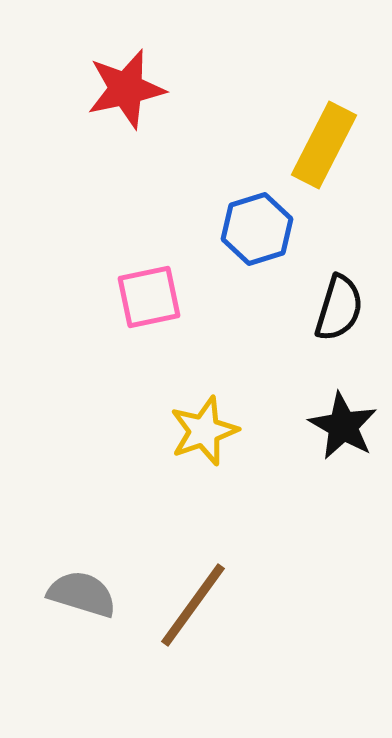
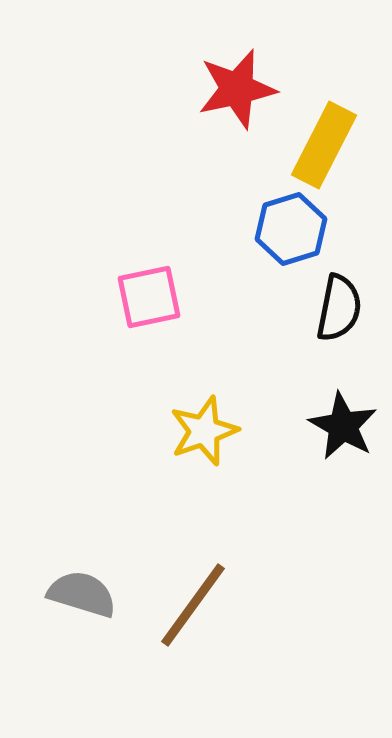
red star: moved 111 px right
blue hexagon: moved 34 px right
black semicircle: rotated 6 degrees counterclockwise
